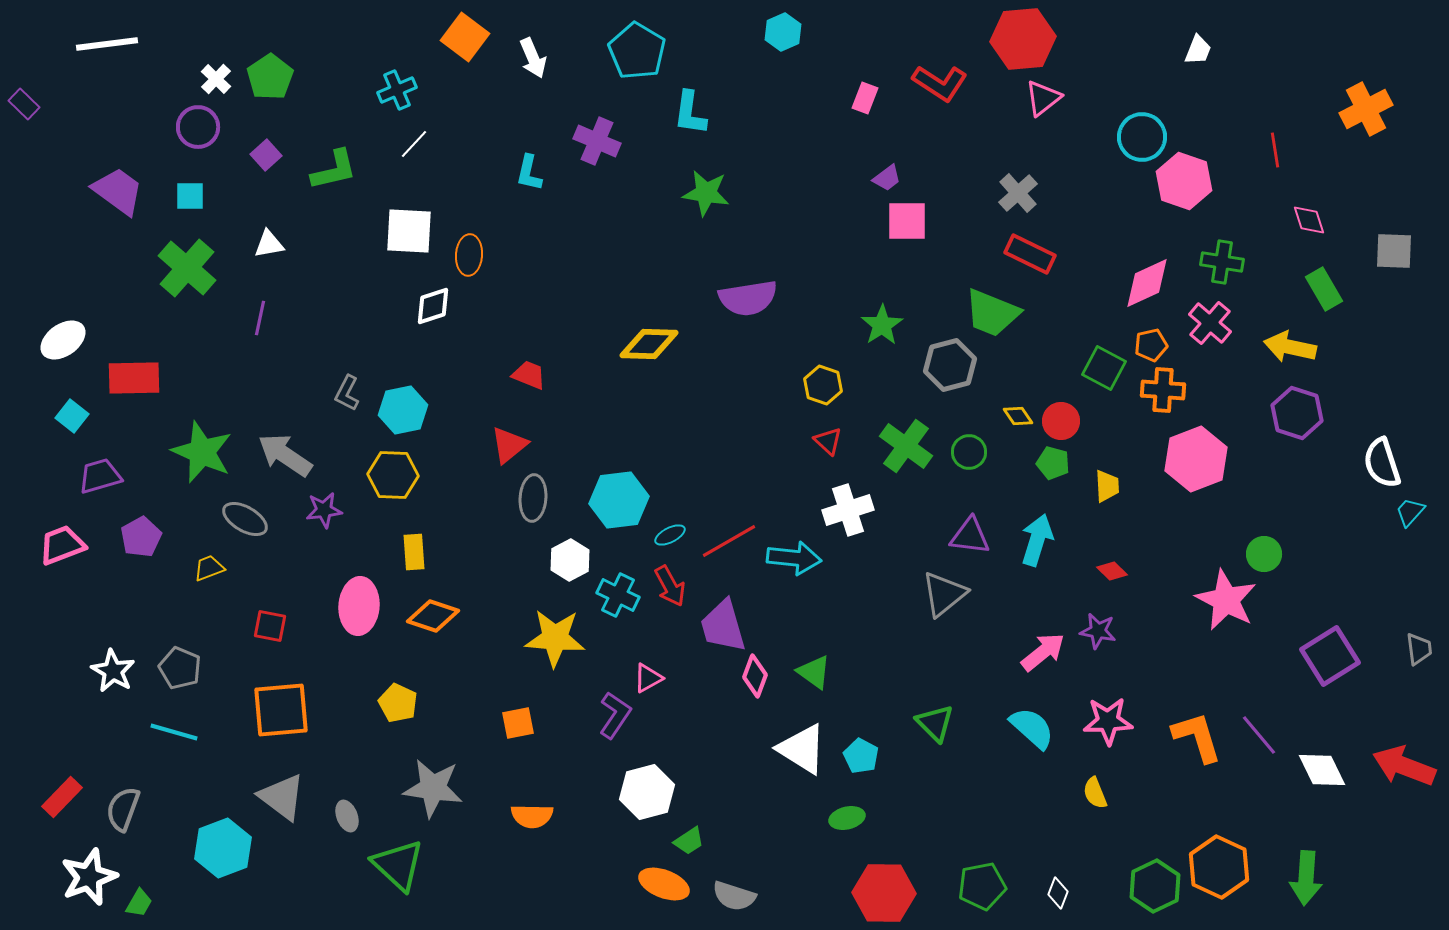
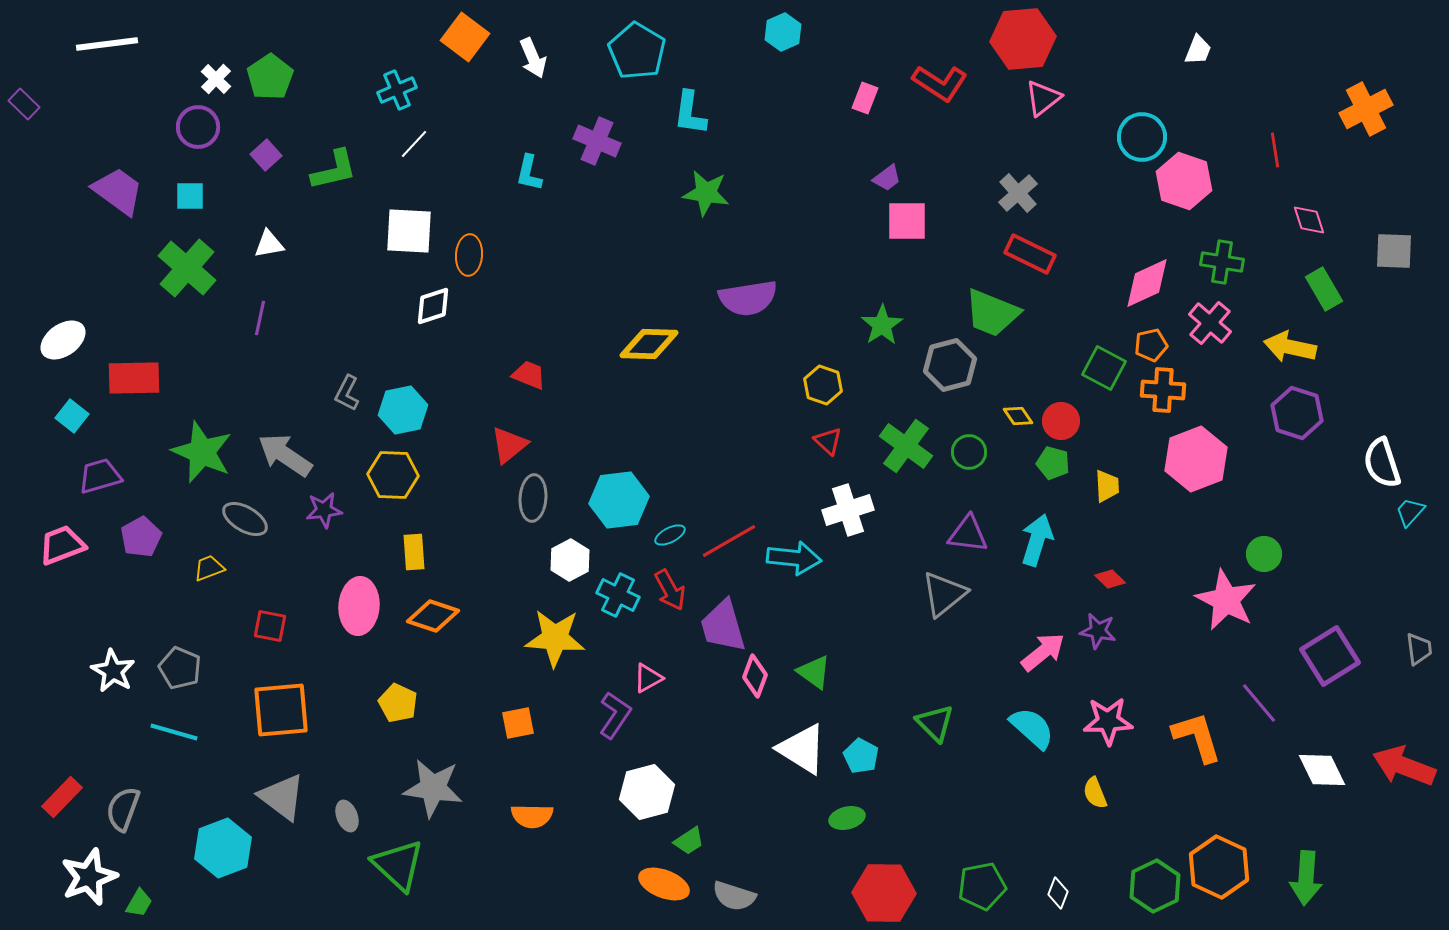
purple triangle at (970, 536): moved 2 px left, 2 px up
red diamond at (1112, 571): moved 2 px left, 8 px down
red arrow at (670, 586): moved 4 px down
purple line at (1259, 735): moved 32 px up
